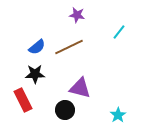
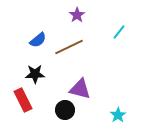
purple star: rotated 28 degrees clockwise
blue semicircle: moved 1 px right, 7 px up
purple triangle: moved 1 px down
